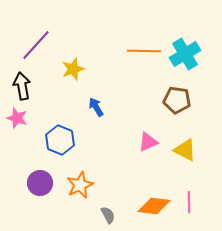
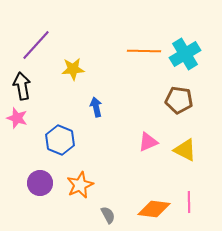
yellow star: rotated 15 degrees clockwise
brown pentagon: moved 2 px right
blue arrow: rotated 18 degrees clockwise
orange diamond: moved 3 px down
